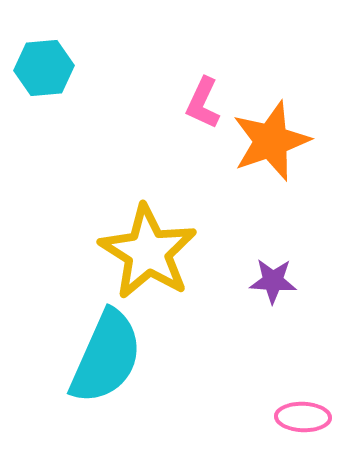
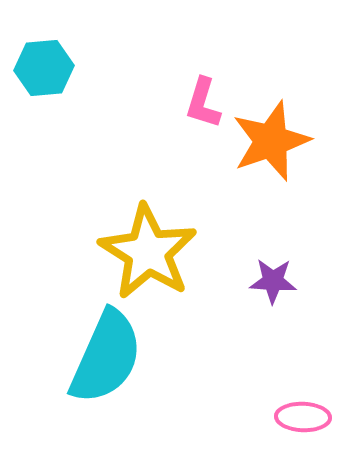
pink L-shape: rotated 8 degrees counterclockwise
